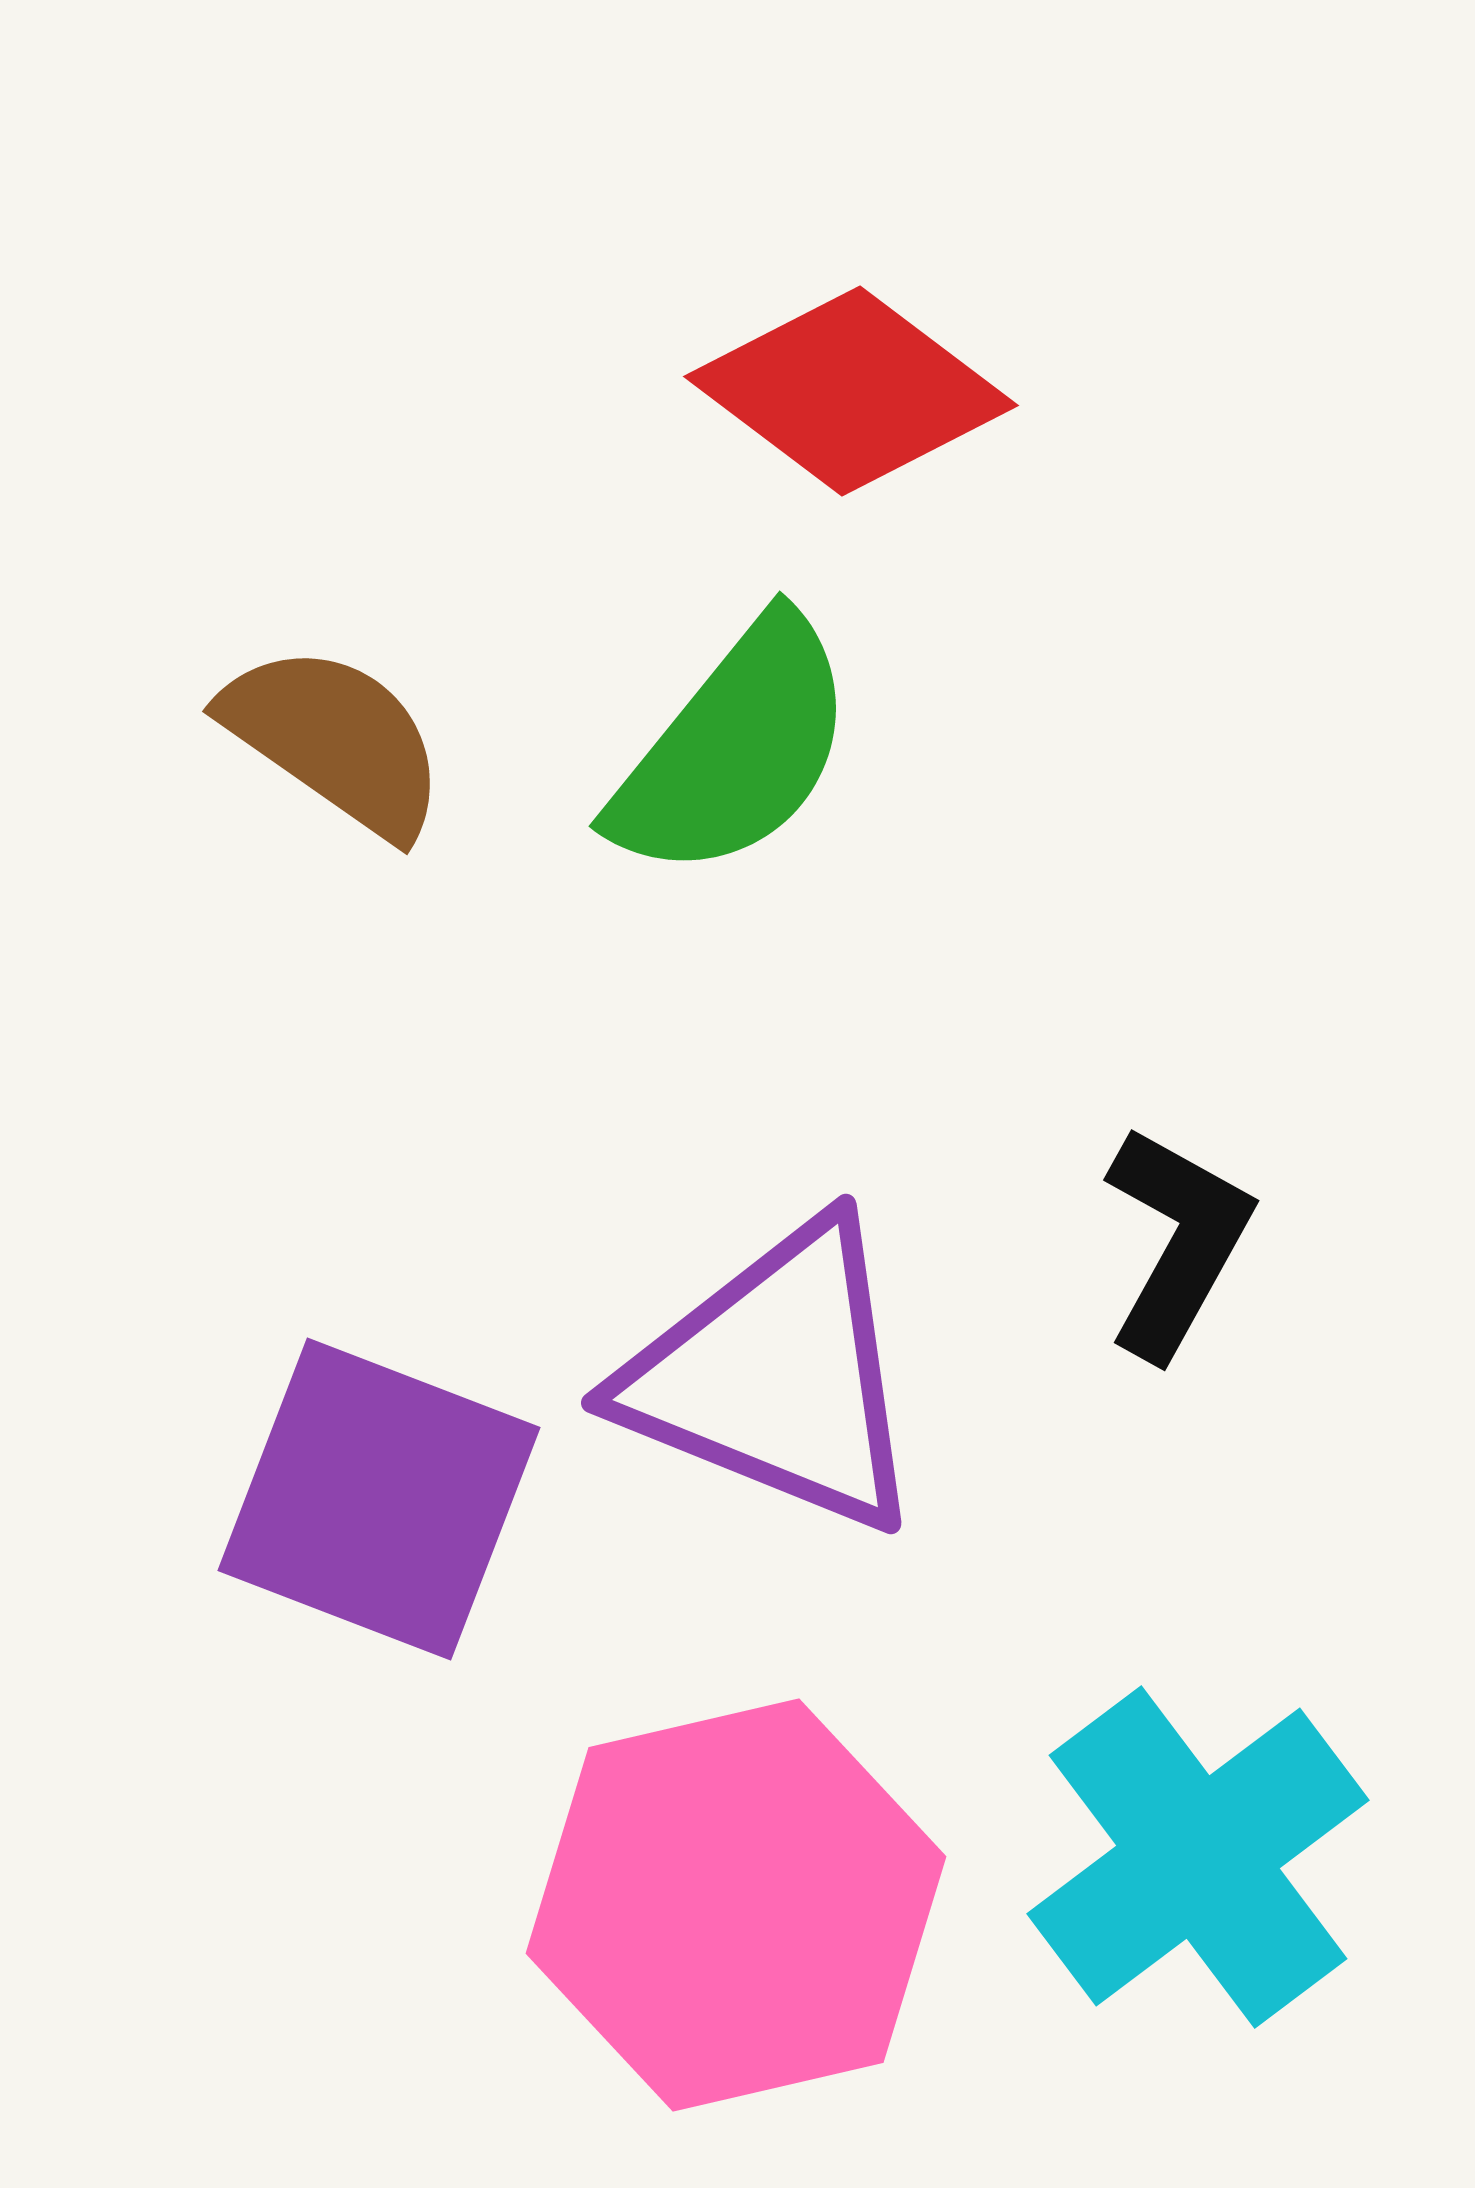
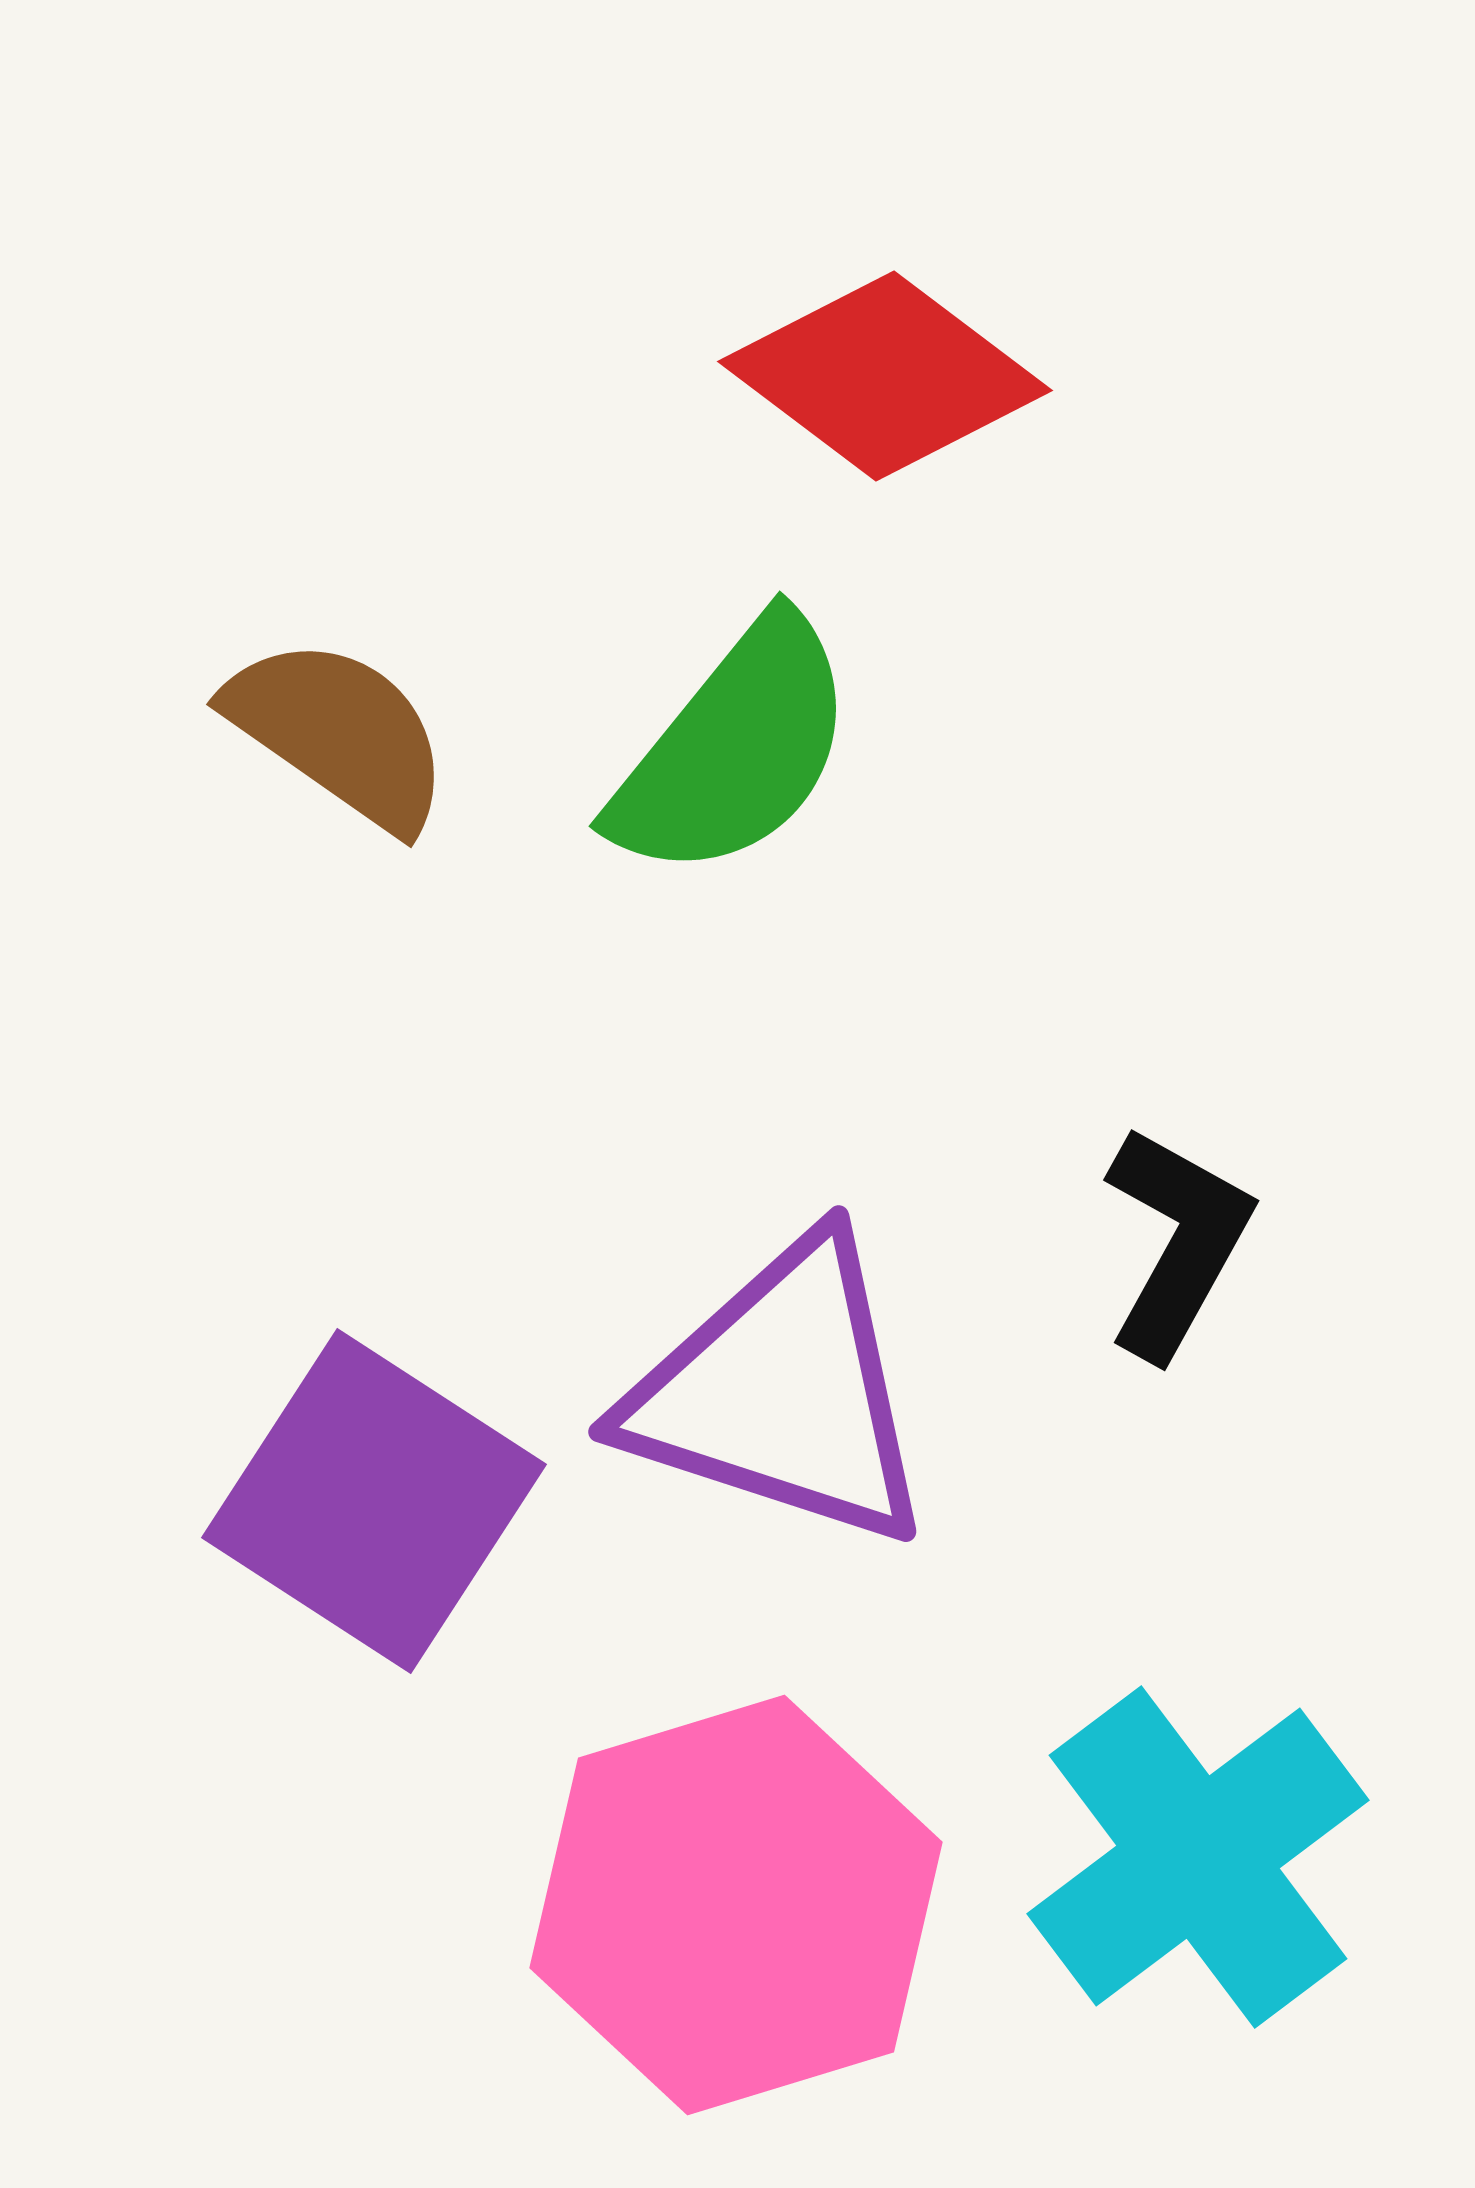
red diamond: moved 34 px right, 15 px up
brown semicircle: moved 4 px right, 7 px up
purple triangle: moved 5 px right, 16 px down; rotated 4 degrees counterclockwise
purple square: moved 5 px left, 2 px down; rotated 12 degrees clockwise
pink hexagon: rotated 4 degrees counterclockwise
